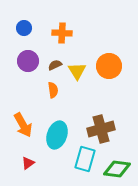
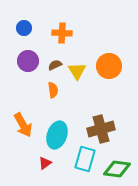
red triangle: moved 17 px right
